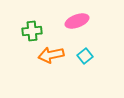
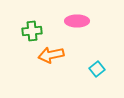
pink ellipse: rotated 20 degrees clockwise
cyan square: moved 12 px right, 13 px down
